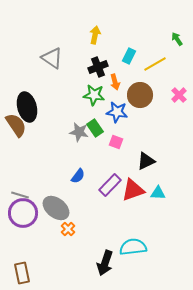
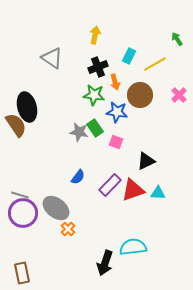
blue semicircle: moved 1 px down
